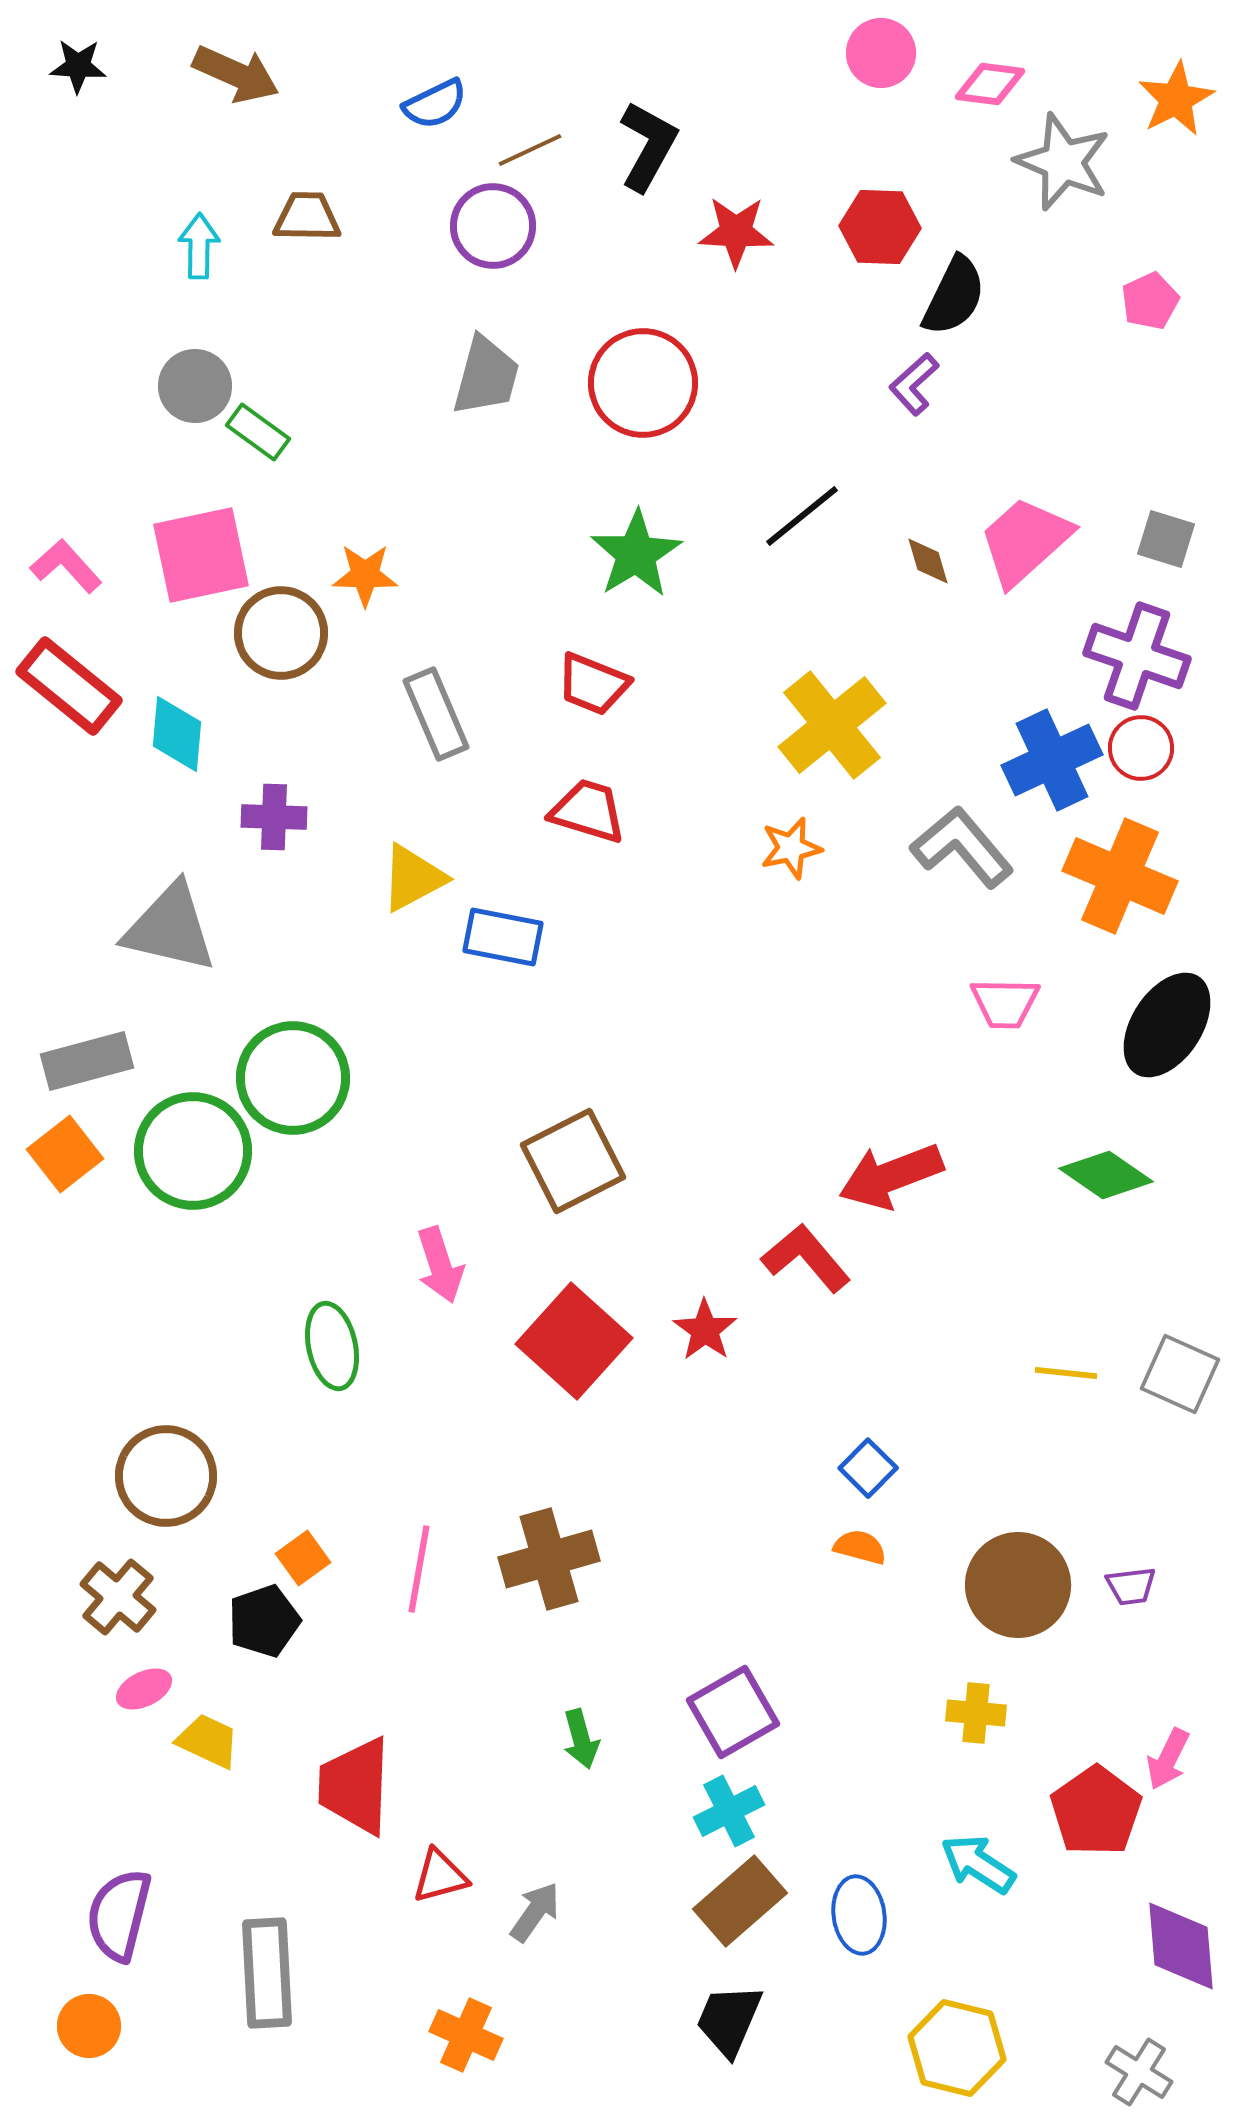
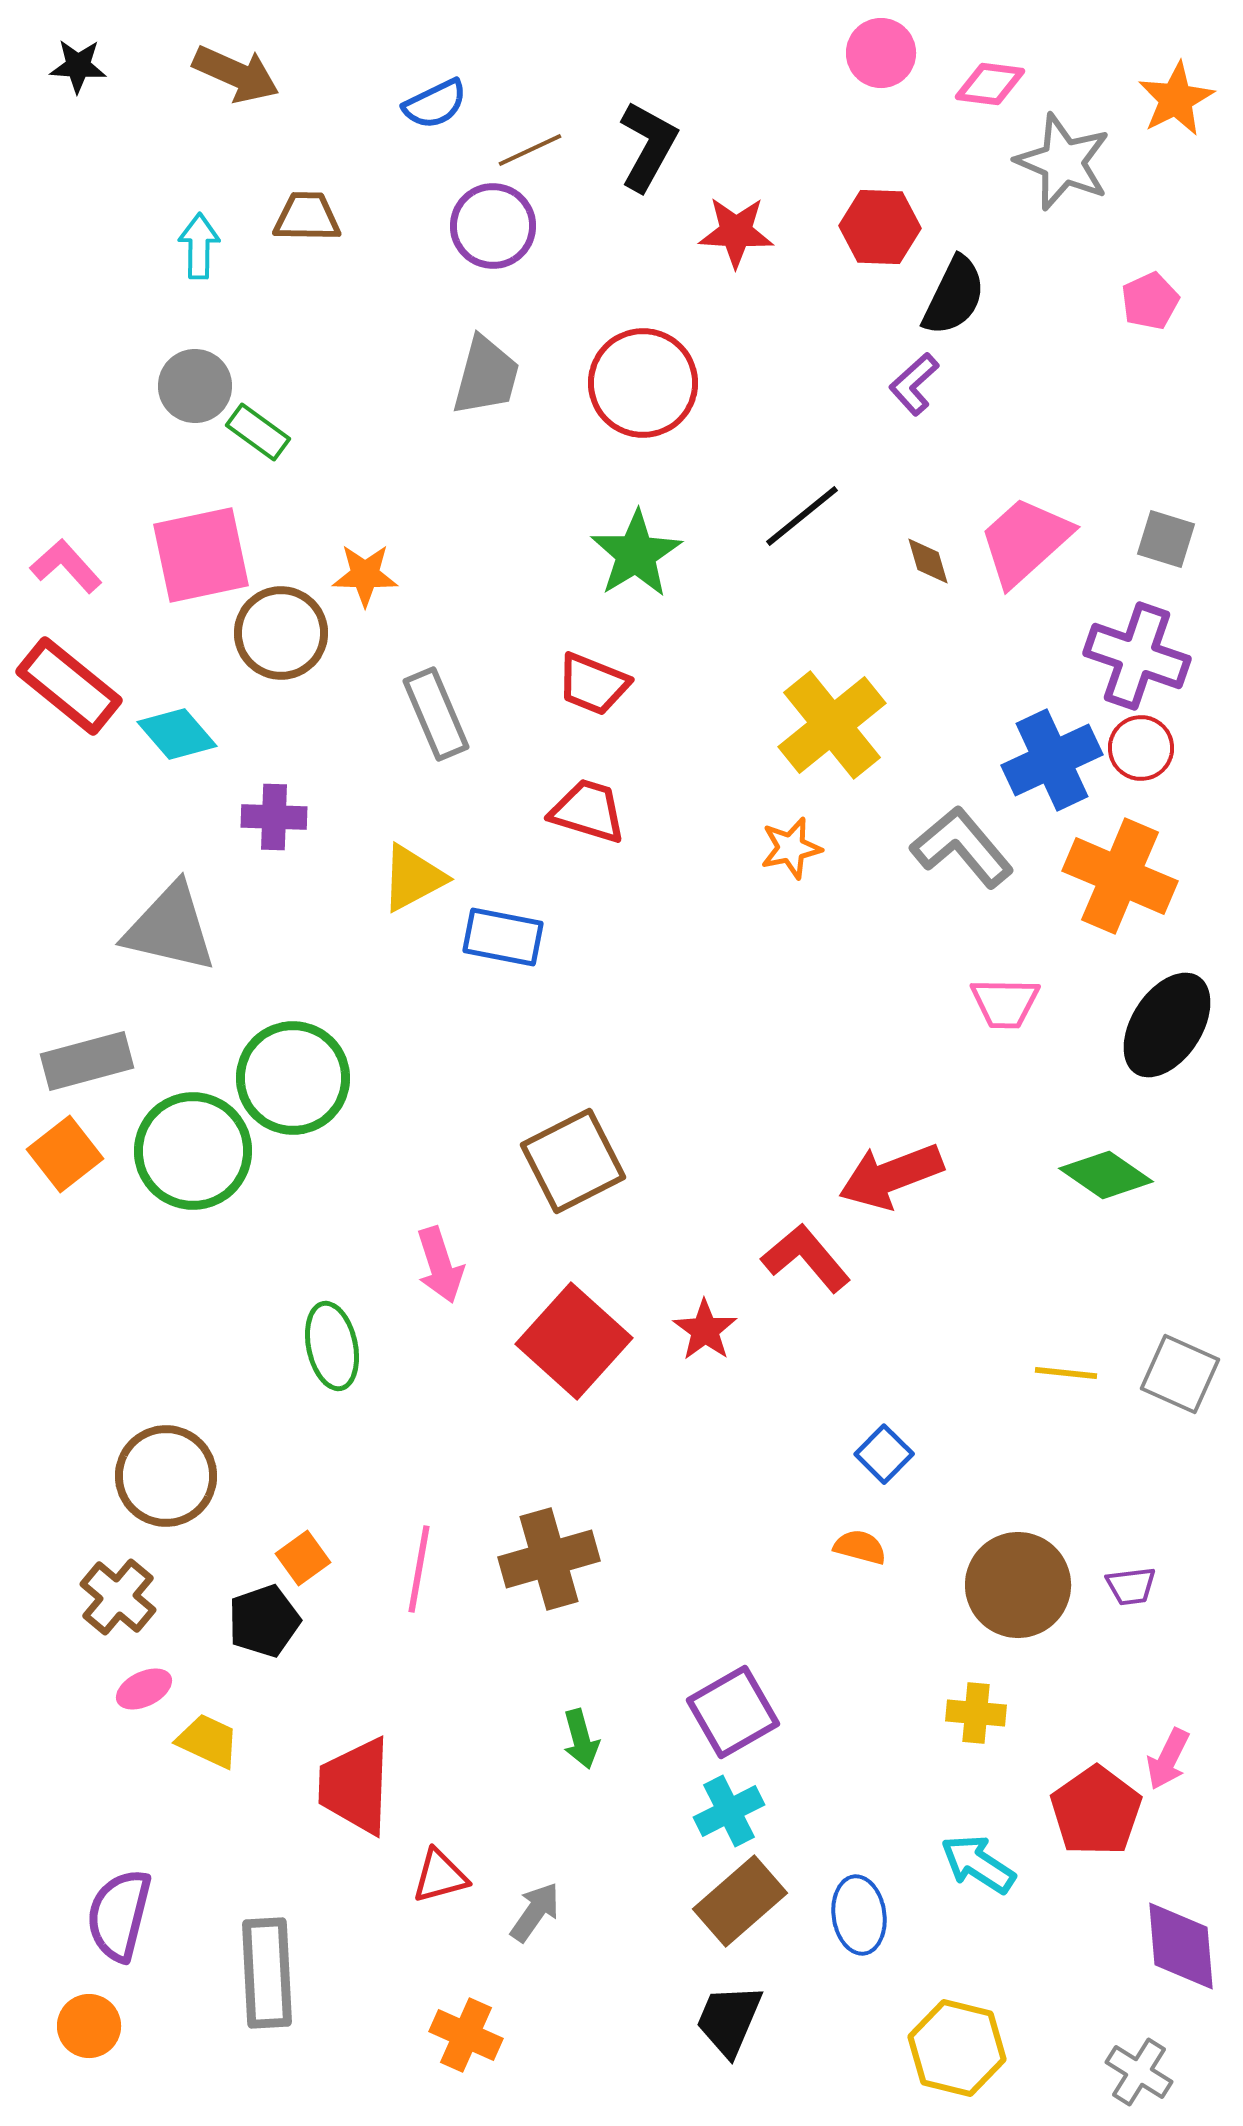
cyan diamond at (177, 734): rotated 46 degrees counterclockwise
blue square at (868, 1468): moved 16 px right, 14 px up
